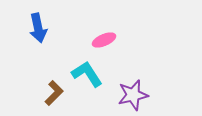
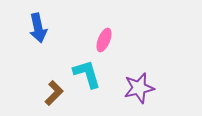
pink ellipse: rotated 45 degrees counterclockwise
cyan L-shape: rotated 16 degrees clockwise
purple star: moved 6 px right, 7 px up
